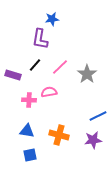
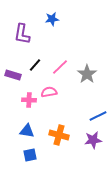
purple L-shape: moved 18 px left, 5 px up
